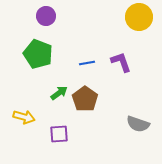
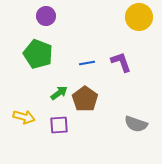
gray semicircle: moved 2 px left
purple square: moved 9 px up
